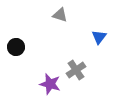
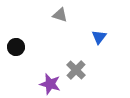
gray cross: rotated 12 degrees counterclockwise
